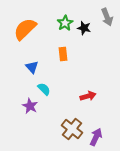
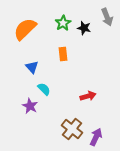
green star: moved 2 px left
